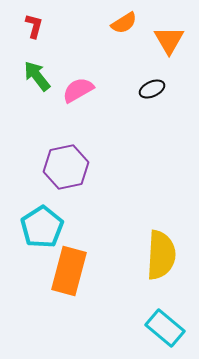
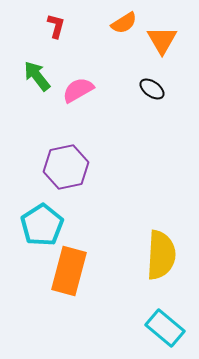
red L-shape: moved 22 px right
orange triangle: moved 7 px left
black ellipse: rotated 60 degrees clockwise
cyan pentagon: moved 2 px up
